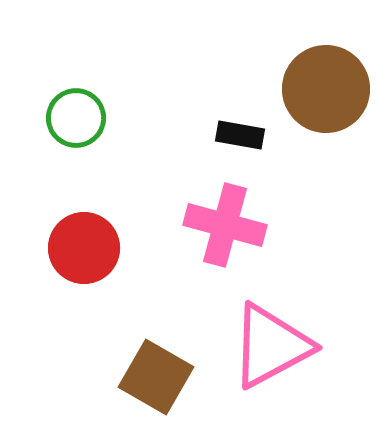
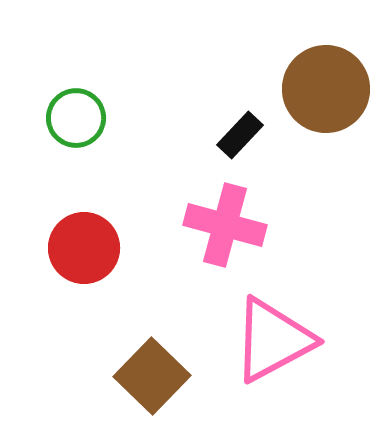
black rectangle: rotated 57 degrees counterclockwise
pink triangle: moved 2 px right, 6 px up
brown square: moved 4 px left, 1 px up; rotated 14 degrees clockwise
